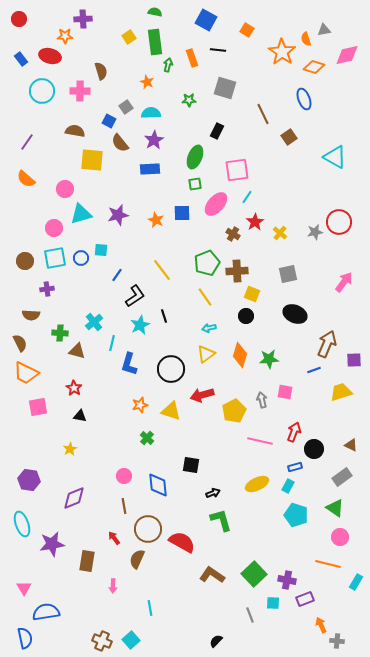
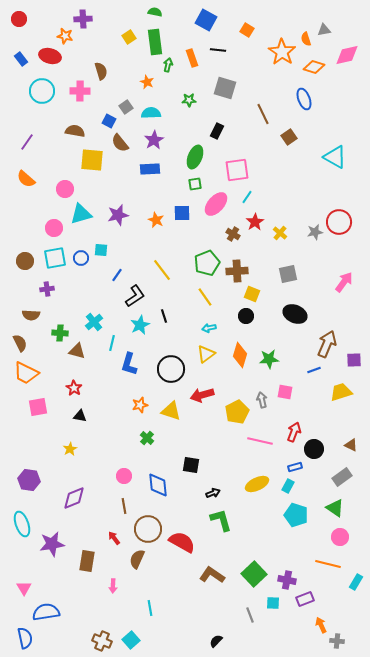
orange star at (65, 36): rotated 14 degrees clockwise
yellow pentagon at (234, 411): moved 3 px right, 1 px down
